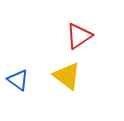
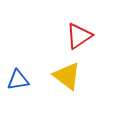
blue triangle: rotated 45 degrees counterclockwise
